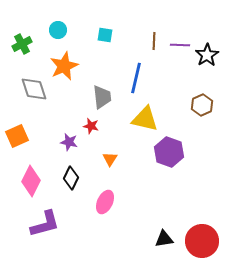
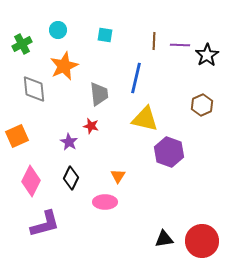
gray diamond: rotated 12 degrees clockwise
gray trapezoid: moved 3 px left, 3 px up
purple star: rotated 18 degrees clockwise
orange triangle: moved 8 px right, 17 px down
pink ellipse: rotated 65 degrees clockwise
